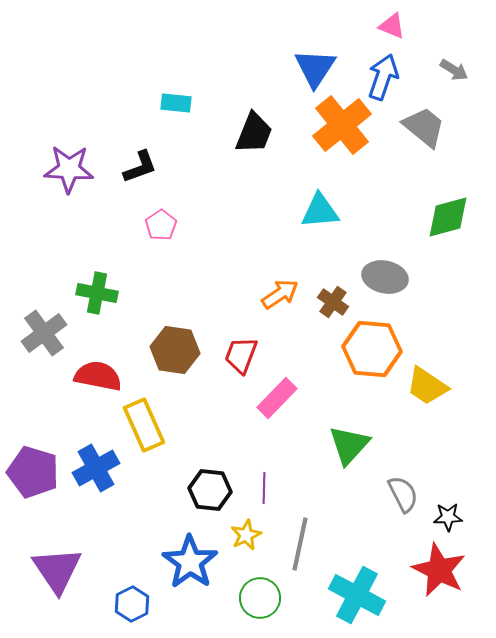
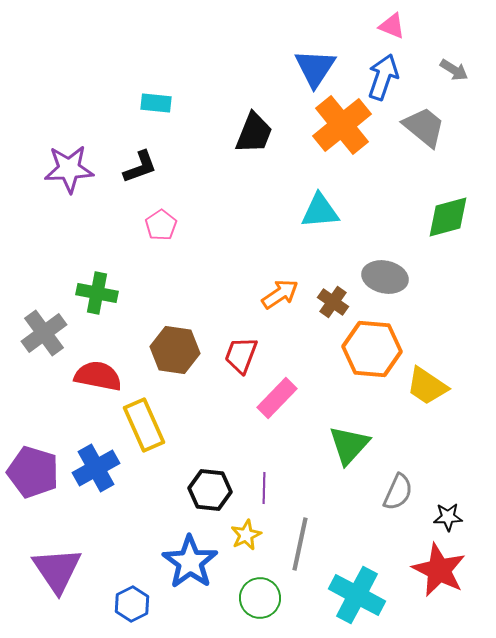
cyan rectangle: moved 20 px left
purple star: rotated 6 degrees counterclockwise
gray semicircle: moved 5 px left, 2 px up; rotated 51 degrees clockwise
